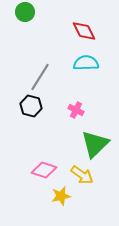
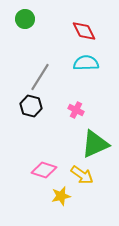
green circle: moved 7 px down
green triangle: rotated 20 degrees clockwise
